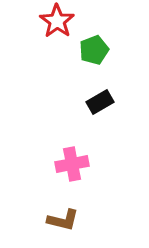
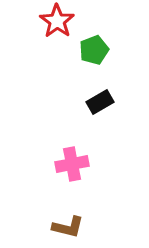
brown L-shape: moved 5 px right, 7 px down
